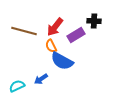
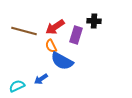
red arrow: rotated 18 degrees clockwise
purple rectangle: rotated 42 degrees counterclockwise
